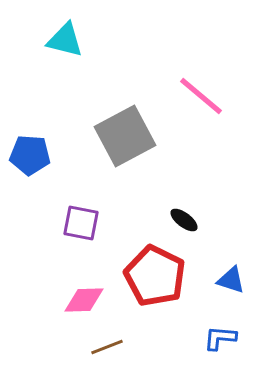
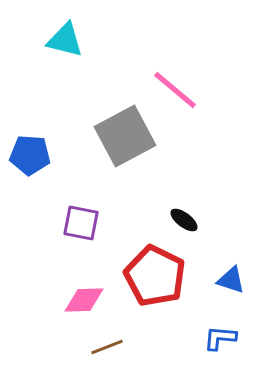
pink line: moved 26 px left, 6 px up
